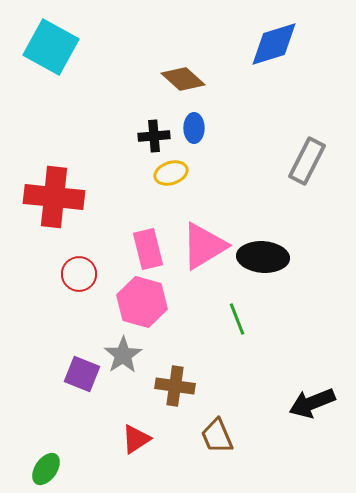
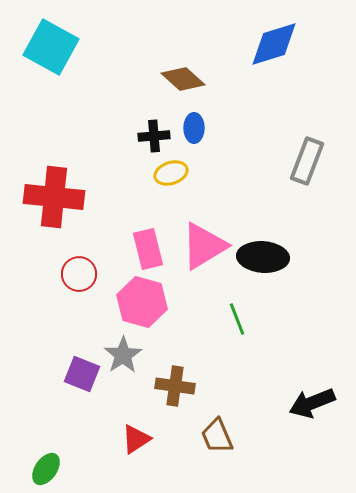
gray rectangle: rotated 6 degrees counterclockwise
